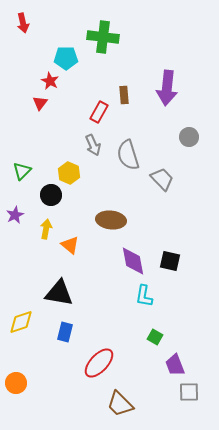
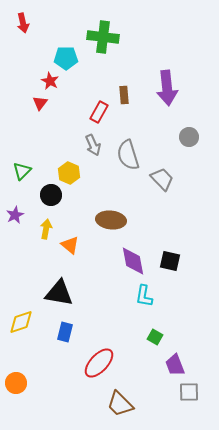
purple arrow: rotated 12 degrees counterclockwise
